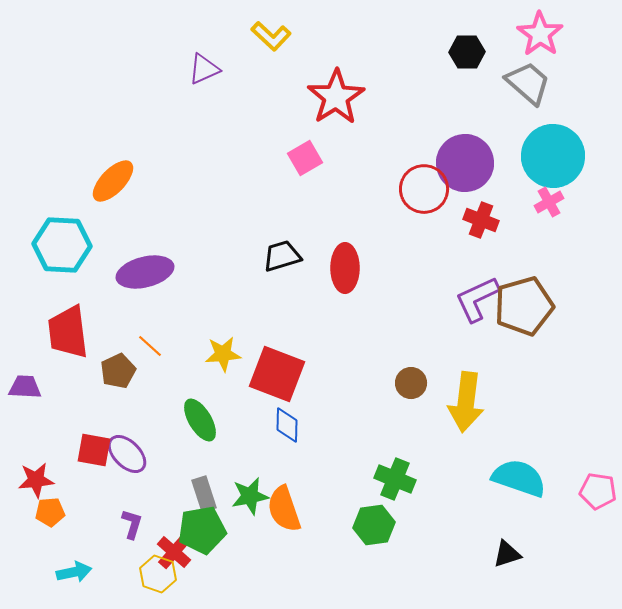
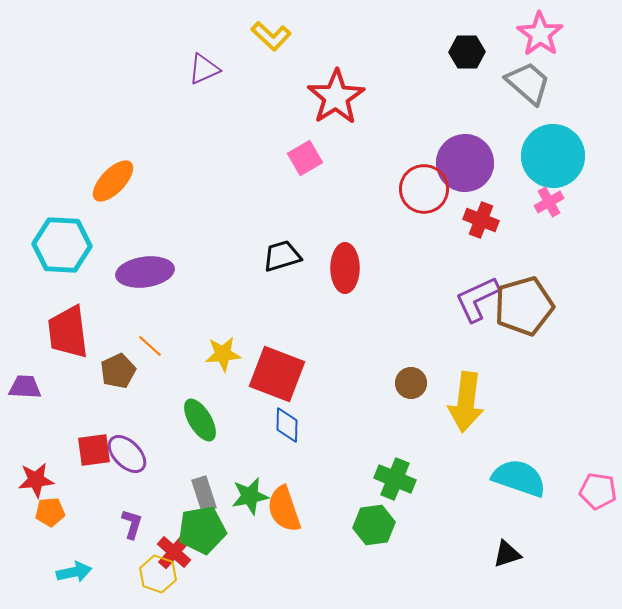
purple ellipse at (145, 272): rotated 6 degrees clockwise
red square at (94, 450): rotated 18 degrees counterclockwise
